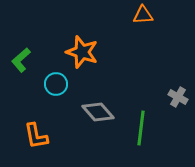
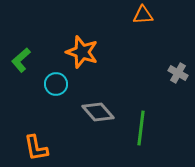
gray cross: moved 24 px up
orange L-shape: moved 12 px down
